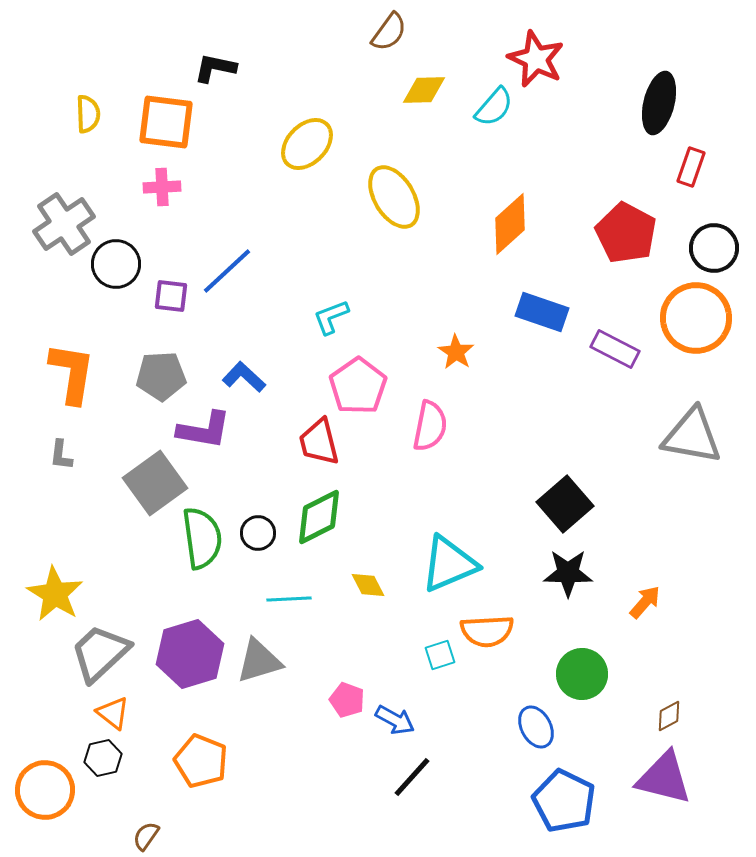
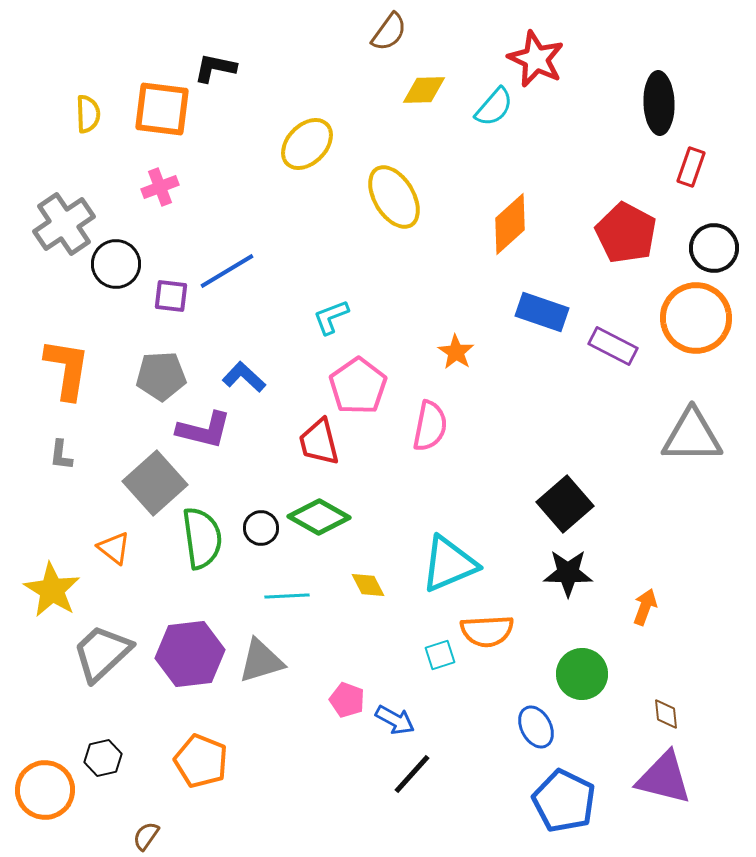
black ellipse at (659, 103): rotated 16 degrees counterclockwise
orange square at (166, 122): moved 4 px left, 13 px up
pink cross at (162, 187): moved 2 px left; rotated 18 degrees counterclockwise
blue line at (227, 271): rotated 12 degrees clockwise
purple rectangle at (615, 349): moved 2 px left, 3 px up
orange L-shape at (72, 373): moved 5 px left, 4 px up
purple L-shape at (204, 430): rotated 4 degrees clockwise
gray triangle at (692, 436): rotated 10 degrees counterclockwise
gray square at (155, 483): rotated 6 degrees counterclockwise
green diamond at (319, 517): rotated 56 degrees clockwise
black circle at (258, 533): moved 3 px right, 5 px up
yellow star at (55, 594): moved 3 px left, 4 px up
cyan line at (289, 599): moved 2 px left, 3 px up
orange arrow at (645, 602): moved 5 px down; rotated 21 degrees counterclockwise
gray trapezoid at (100, 653): moved 2 px right
purple hexagon at (190, 654): rotated 10 degrees clockwise
gray triangle at (259, 661): moved 2 px right
orange triangle at (113, 713): moved 1 px right, 165 px up
brown diamond at (669, 716): moved 3 px left, 2 px up; rotated 68 degrees counterclockwise
black line at (412, 777): moved 3 px up
